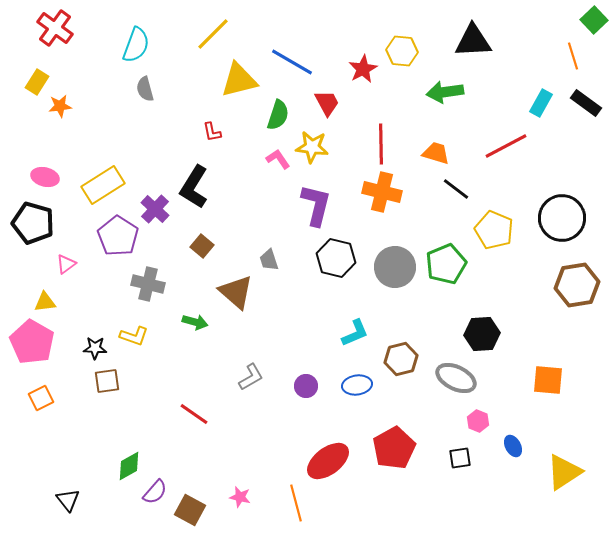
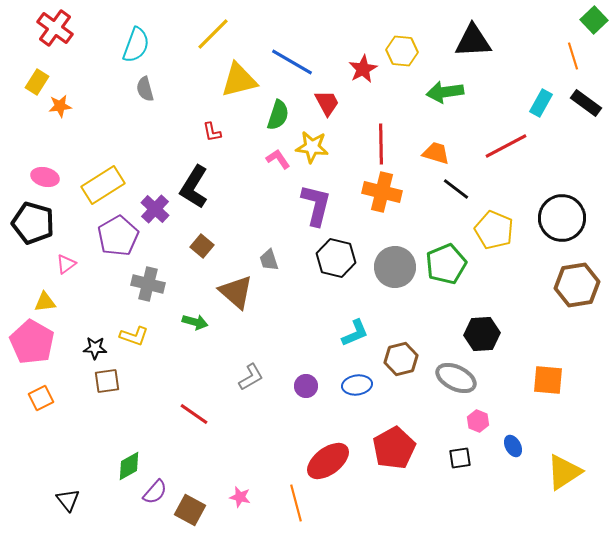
purple pentagon at (118, 236): rotated 9 degrees clockwise
